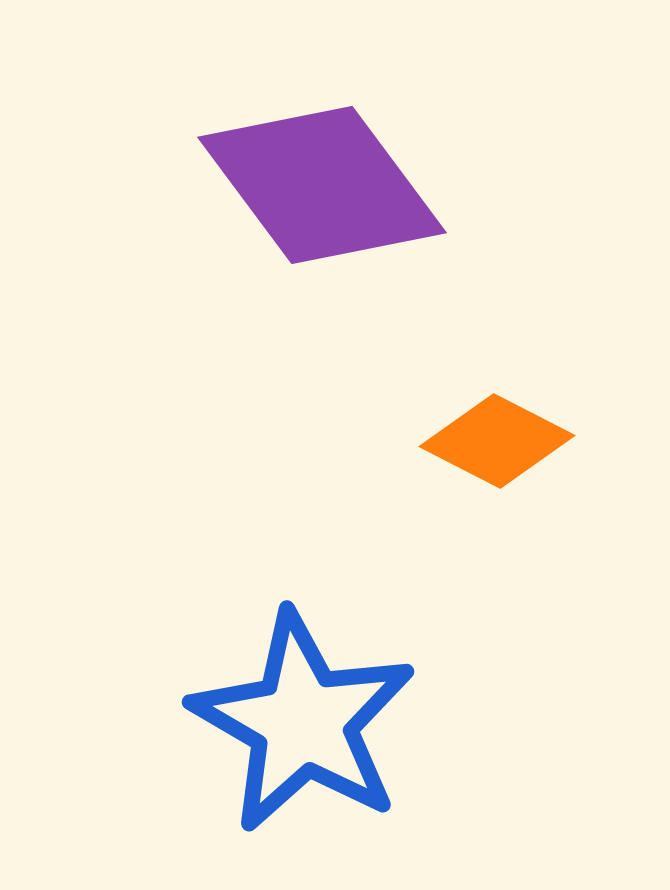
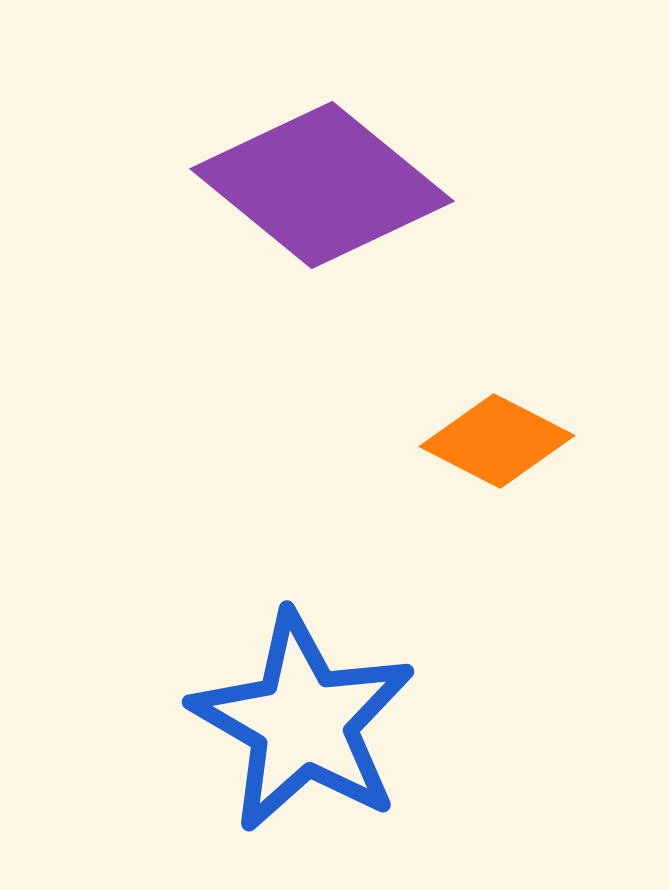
purple diamond: rotated 14 degrees counterclockwise
